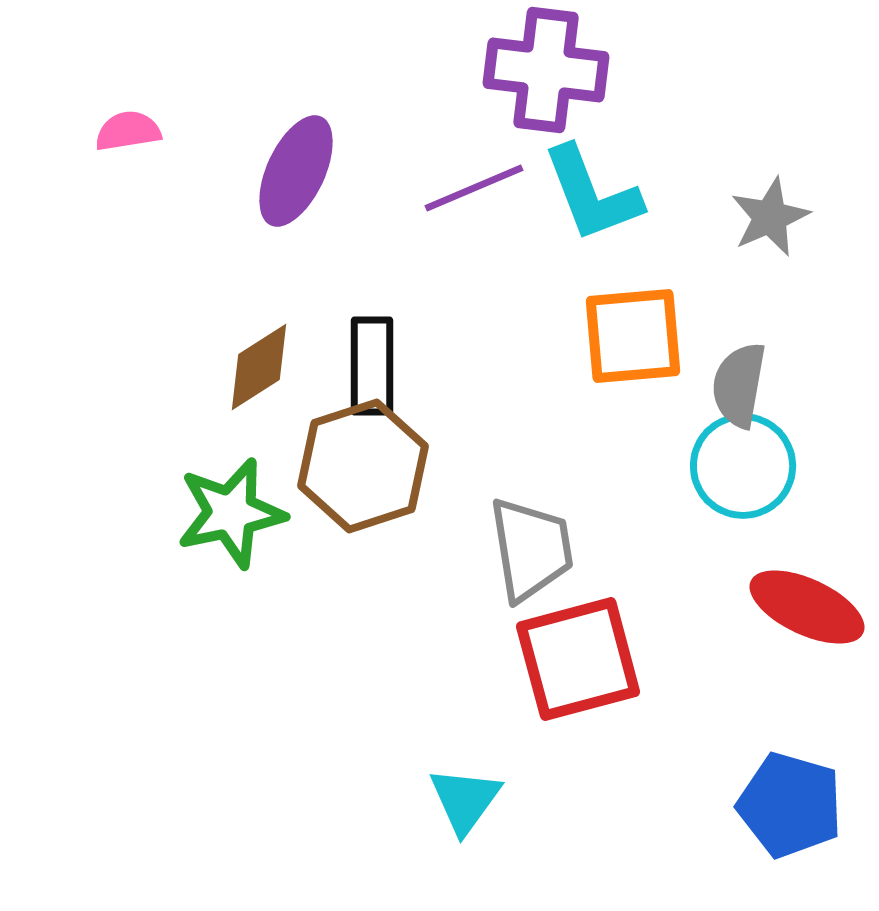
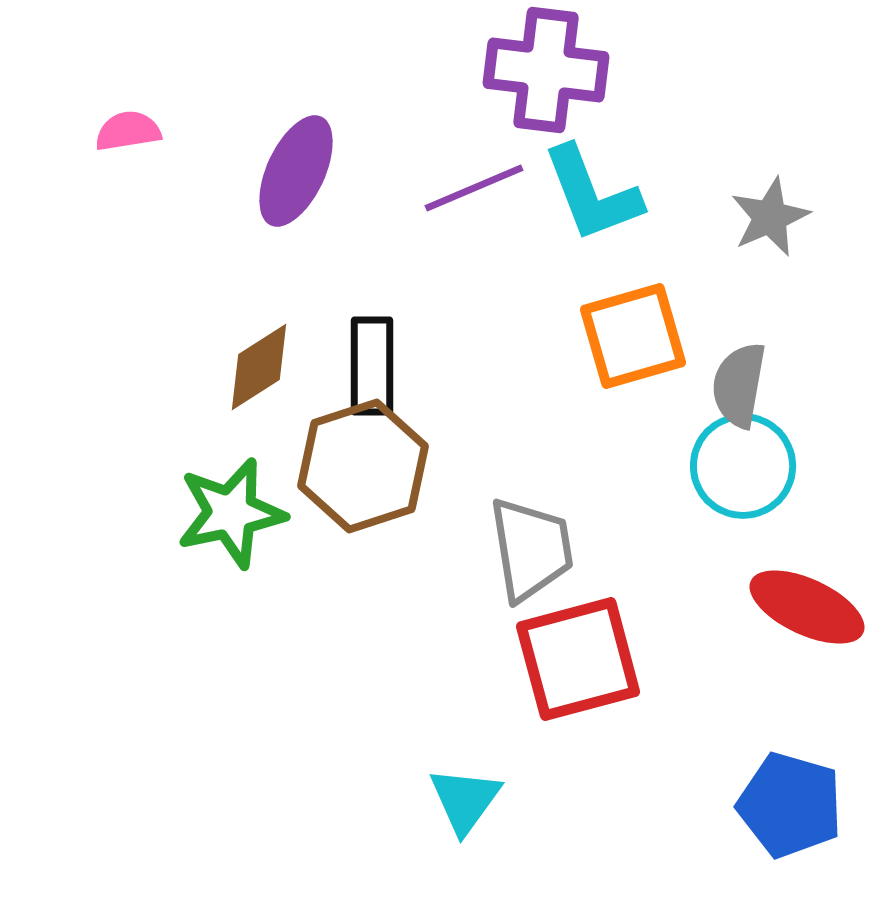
orange square: rotated 11 degrees counterclockwise
